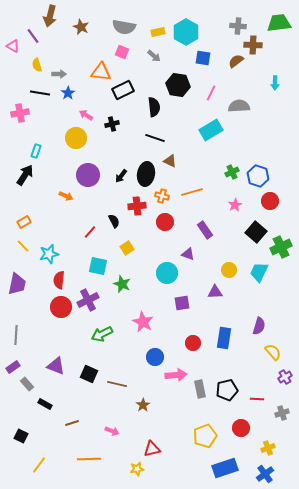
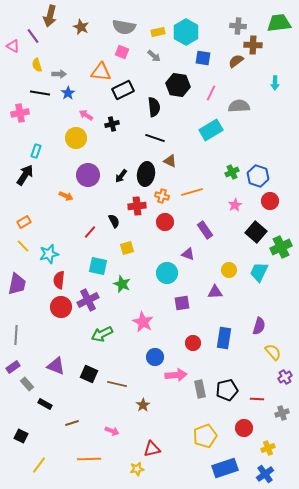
yellow square at (127, 248): rotated 16 degrees clockwise
red circle at (241, 428): moved 3 px right
